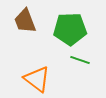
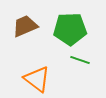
brown trapezoid: moved 5 px down; rotated 88 degrees clockwise
